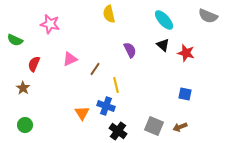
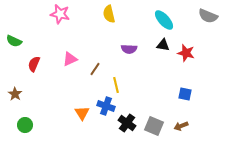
pink star: moved 10 px right, 10 px up
green semicircle: moved 1 px left, 1 px down
black triangle: rotated 32 degrees counterclockwise
purple semicircle: moved 1 px left, 1 px up; rotated 119 degrees clockwise
brown star: moved 8 px left, 6 px down
brown arrow: moved 1 px right, 1 px up
black cross: moved 9 px right, 8 px up
